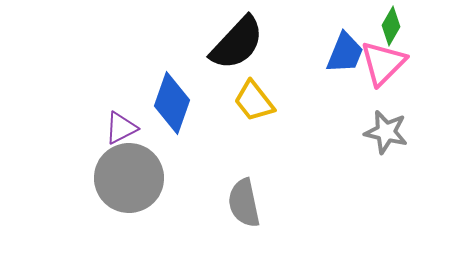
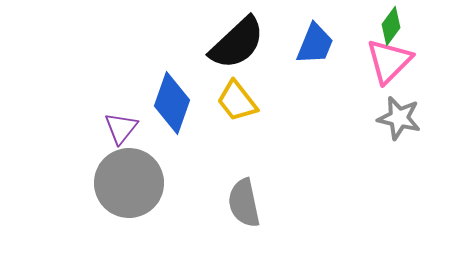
green diamond: rotated 6 degrees clockwise
black semicircle: rotated 4 degrees clockwise
blue trapezoid: moved 30 px left, 9 px up
pink triangle: moved 6 px right, 2 px up
yellow trapezoid: moved 17 px left
purple triangle: rotated 24 degrees counterclockwise
gray star: moved 13 px right, 14 px up
gray circle: moved 5 px down
